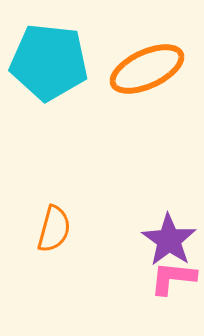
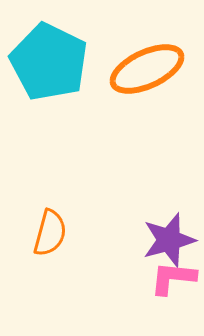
cyan pentagon: rotated 20 degrees clockwise
orange semicircle: moved 4 px left, 4 px down
purple star: rotated 22 degrees clockwise
